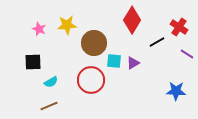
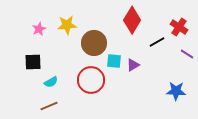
pink star: rotated 24 degrees clockwise
purple triangle: moved 2 px down
